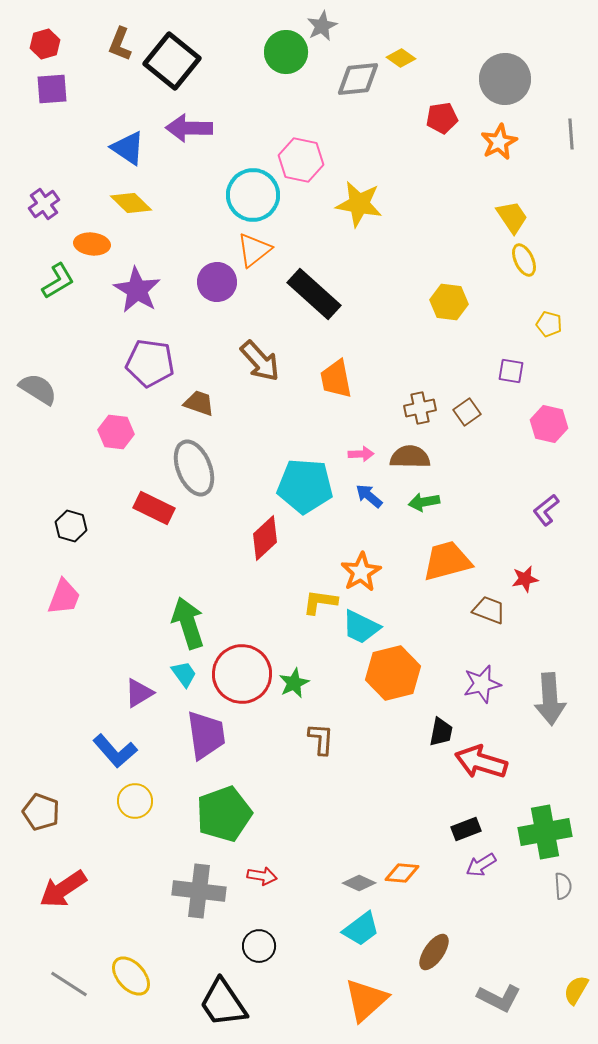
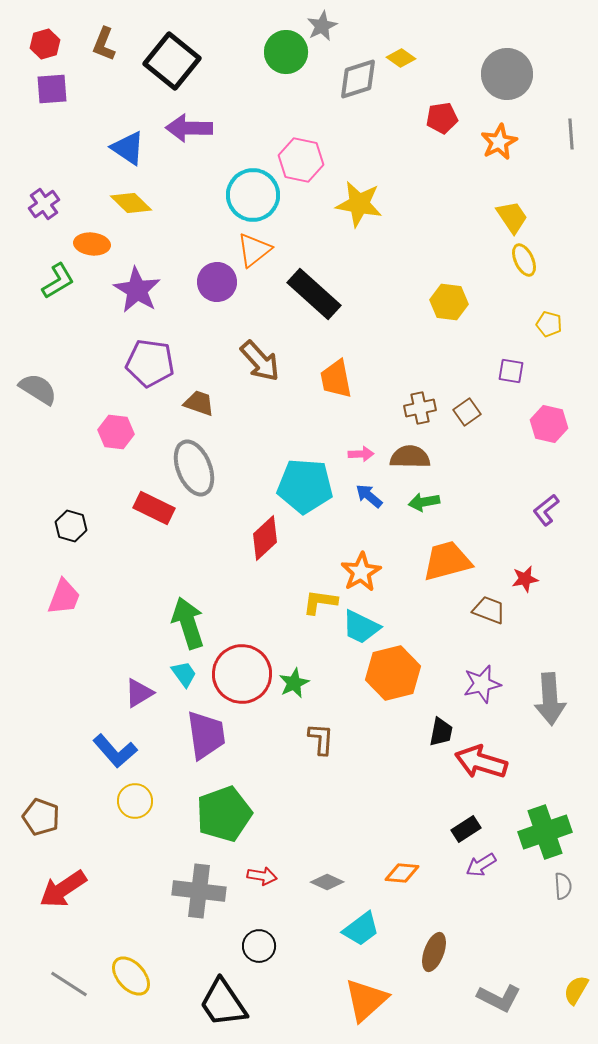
brown L-shape at (120, 44): moved 16 px left
gray diamond at (358, 79): rotated 12 degrees counterclockwise
gray circle at (505, 79): moved 2 px right, 5 px up
brown pentagon at (41, 812): moved 5 px down
black rectangle at (466, 829): rotated 12 degrees counterclockwise
green cross at (545, 832): rotated 9 degrees counterclockwise
gray diamond at (359, 883): moved 32 px left, 1 px up
brown ellipse at (434, 952): rotated 15 degrees counterclockwise
